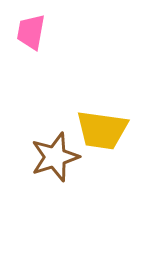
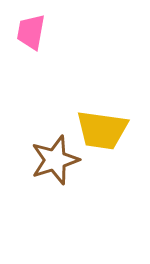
brown star: moved 3 px down
